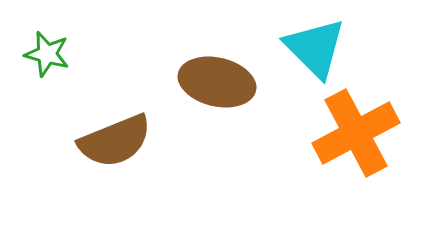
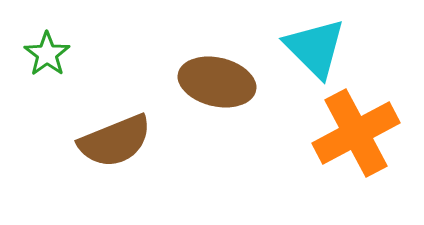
green star: rotated 21 degrees clockwise
